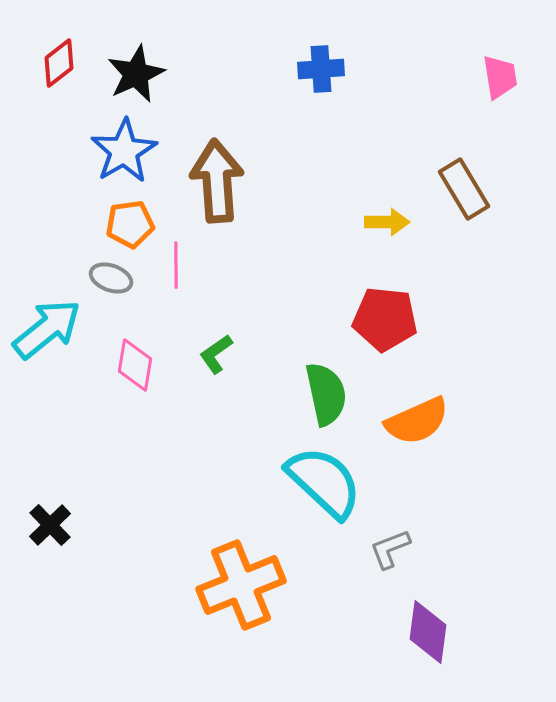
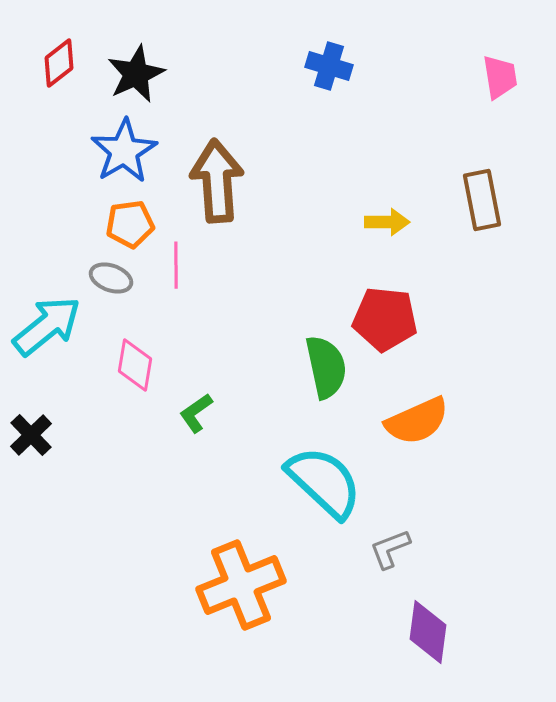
blue cross: moved 8 px right, 3 px up; rotated 21 degrees clockwise
brown rectangle: moved 18 px right, 11 px down; rotated 20 degrees clockwise
cyan arrow: moved 3 px up
green L-shape: moved 20 px left, 59 px down
green semicircle: moved 27 px up
black cross: moved 19 px left, 90 px up
